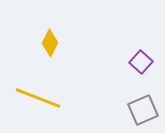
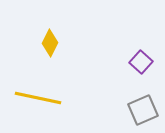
yellow line: rotated 9 degrees counterclockwise
